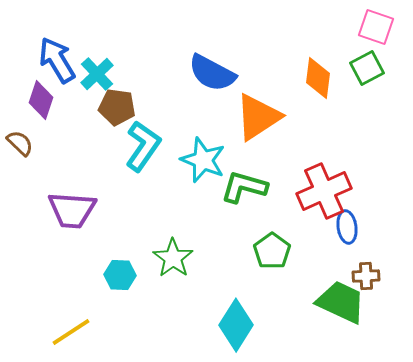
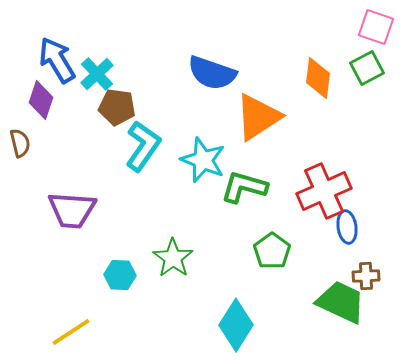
blue semicircle: rotated 9 degrees counterclockwise
brown semicircle: rotated 32 degrees clockwise
